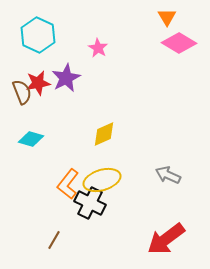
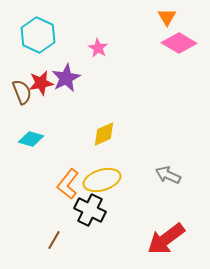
red star: moved 3 px right
black cross: moved 7 px down
